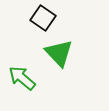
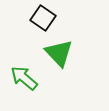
green arrow: moved 2 px right
